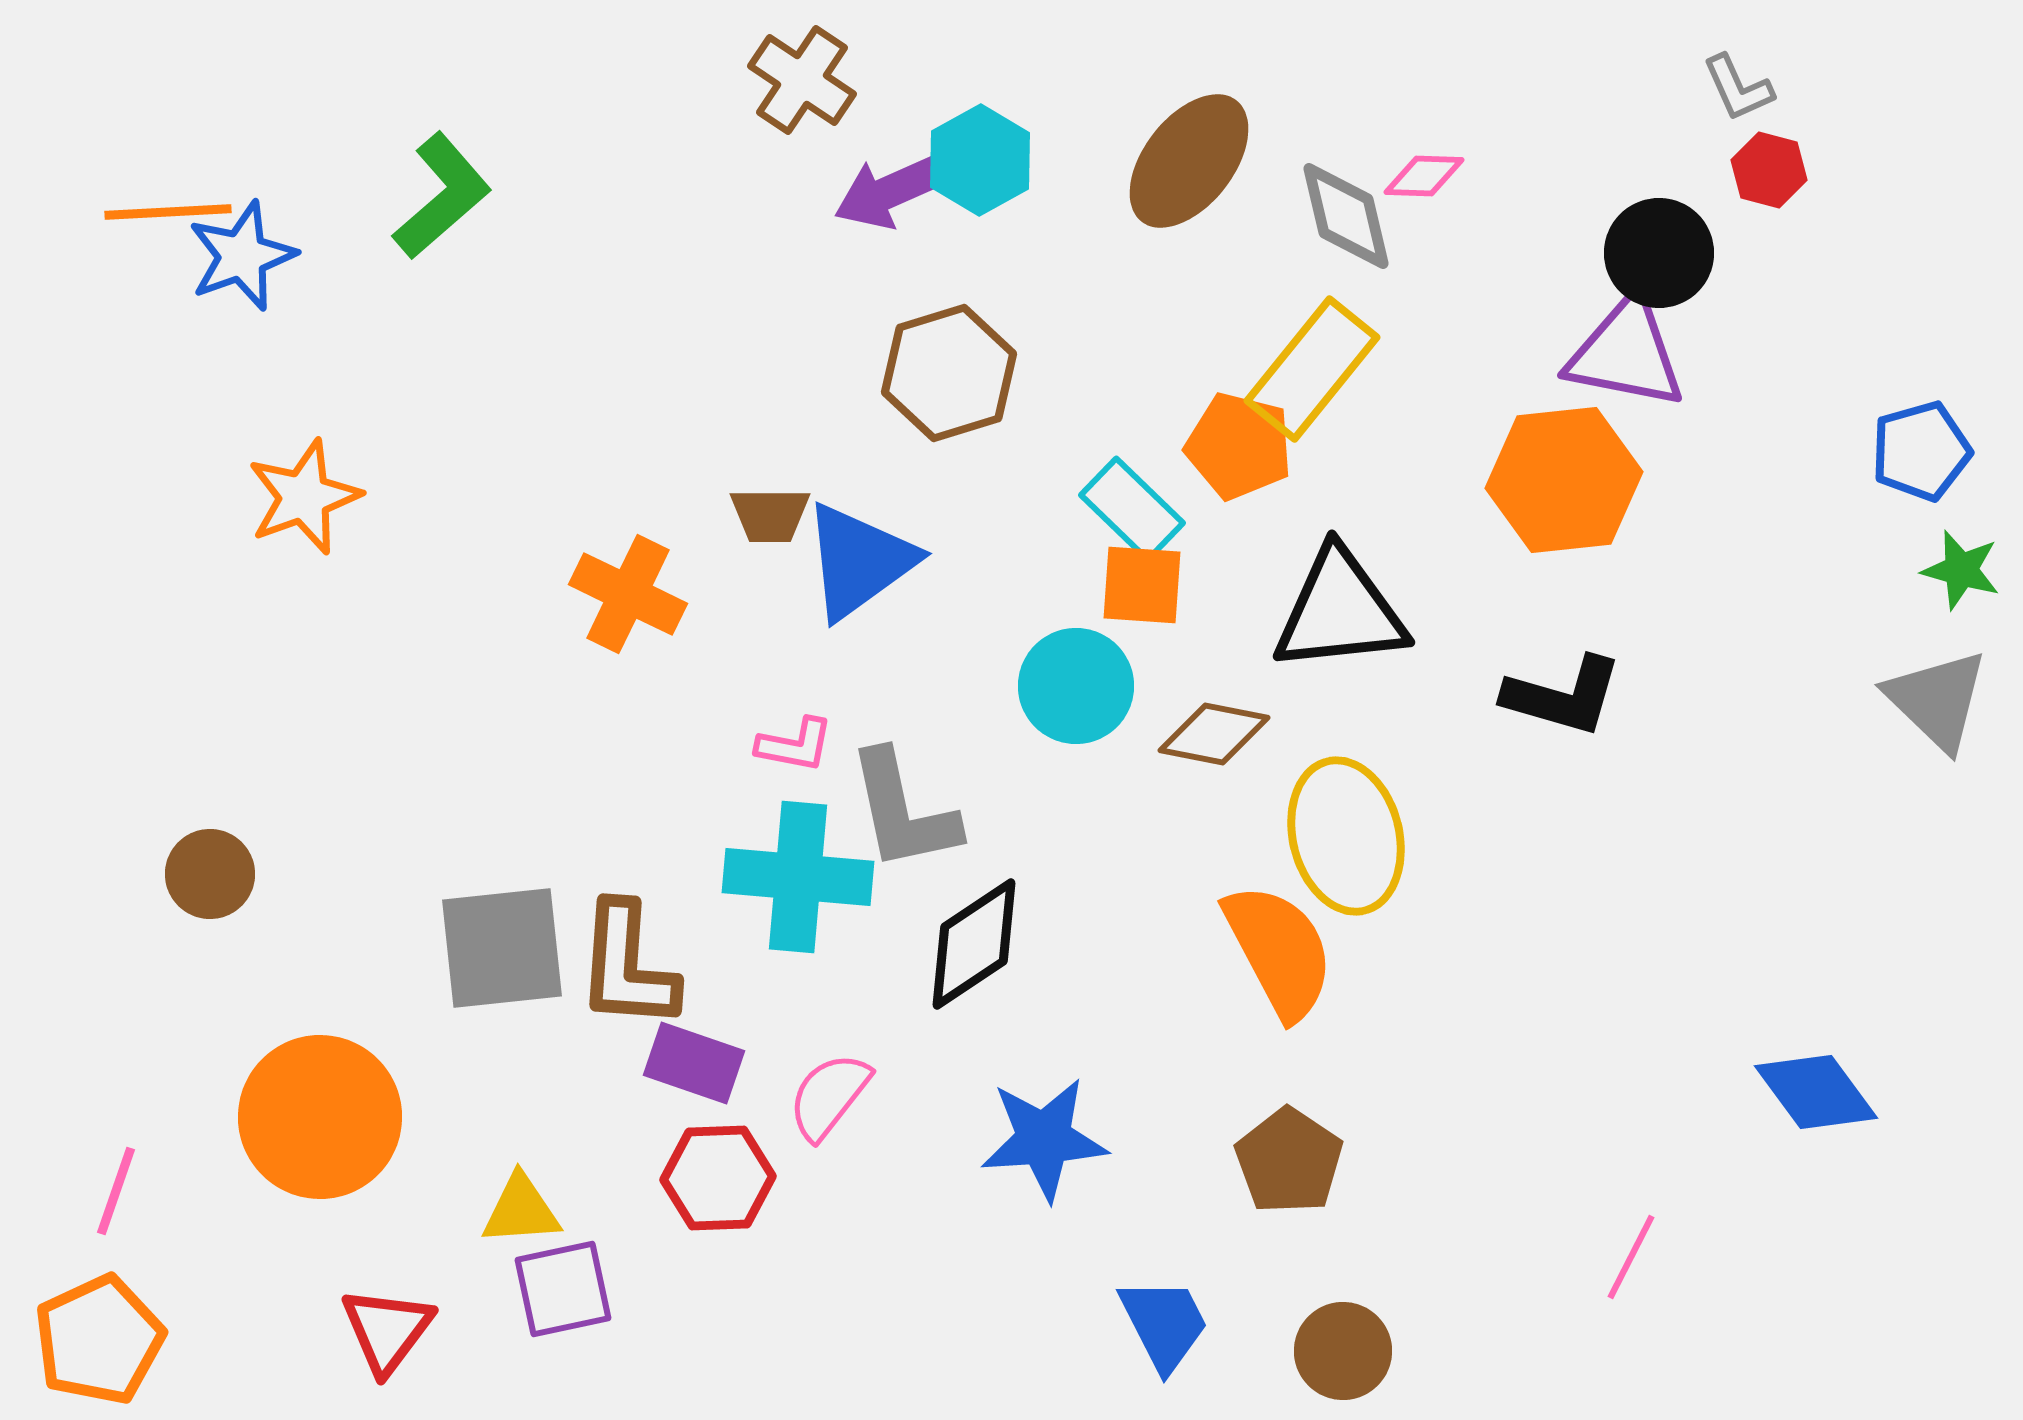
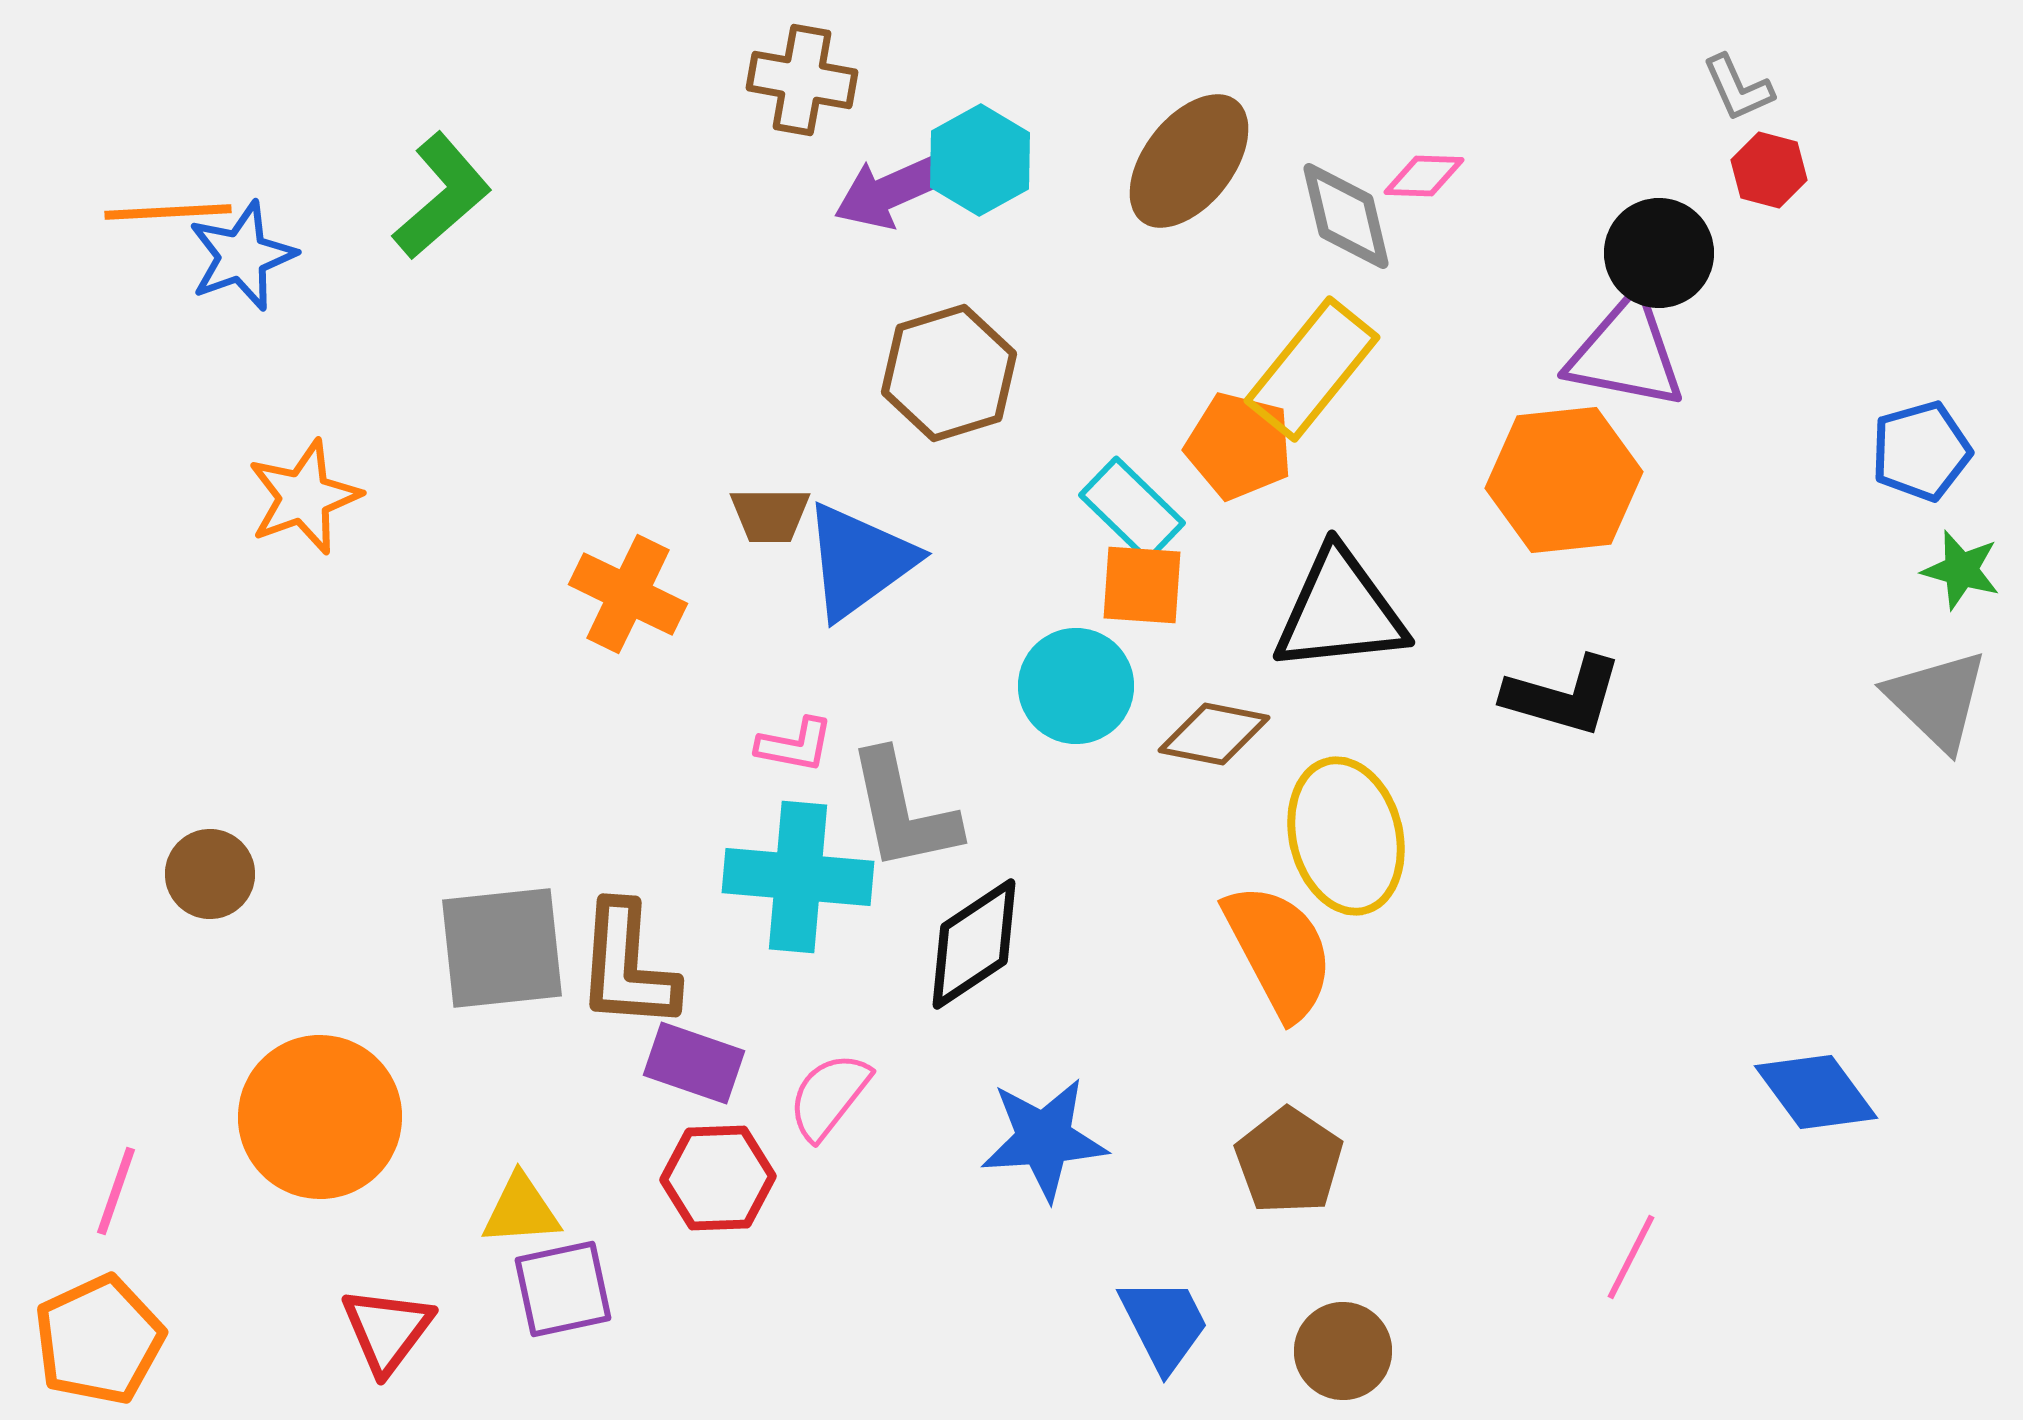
brown cross at (802, 80): rotated 24 degrees counterclockwise
